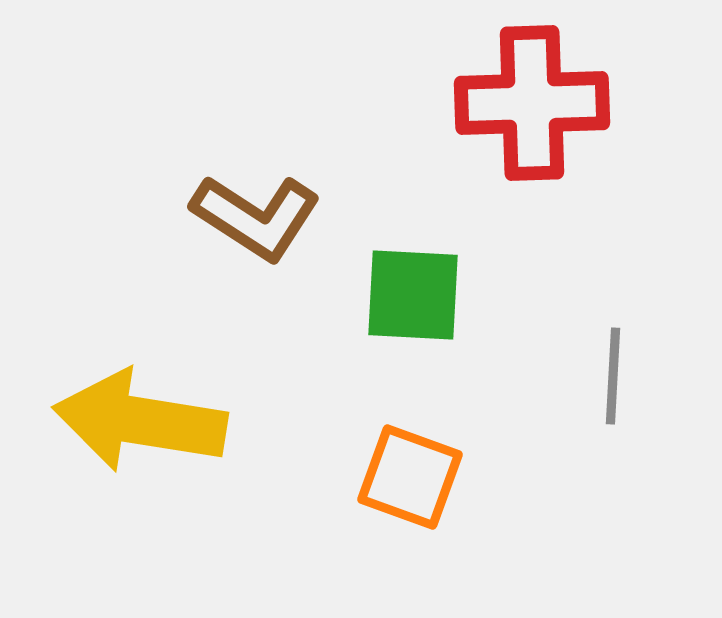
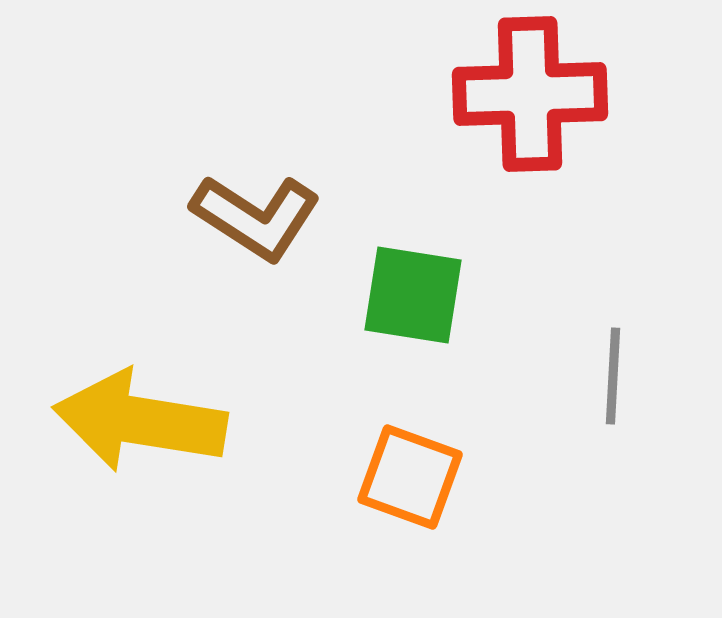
red cross: moved 2 px left, 9 px up
green square: rotated 6 degrees clockwise
